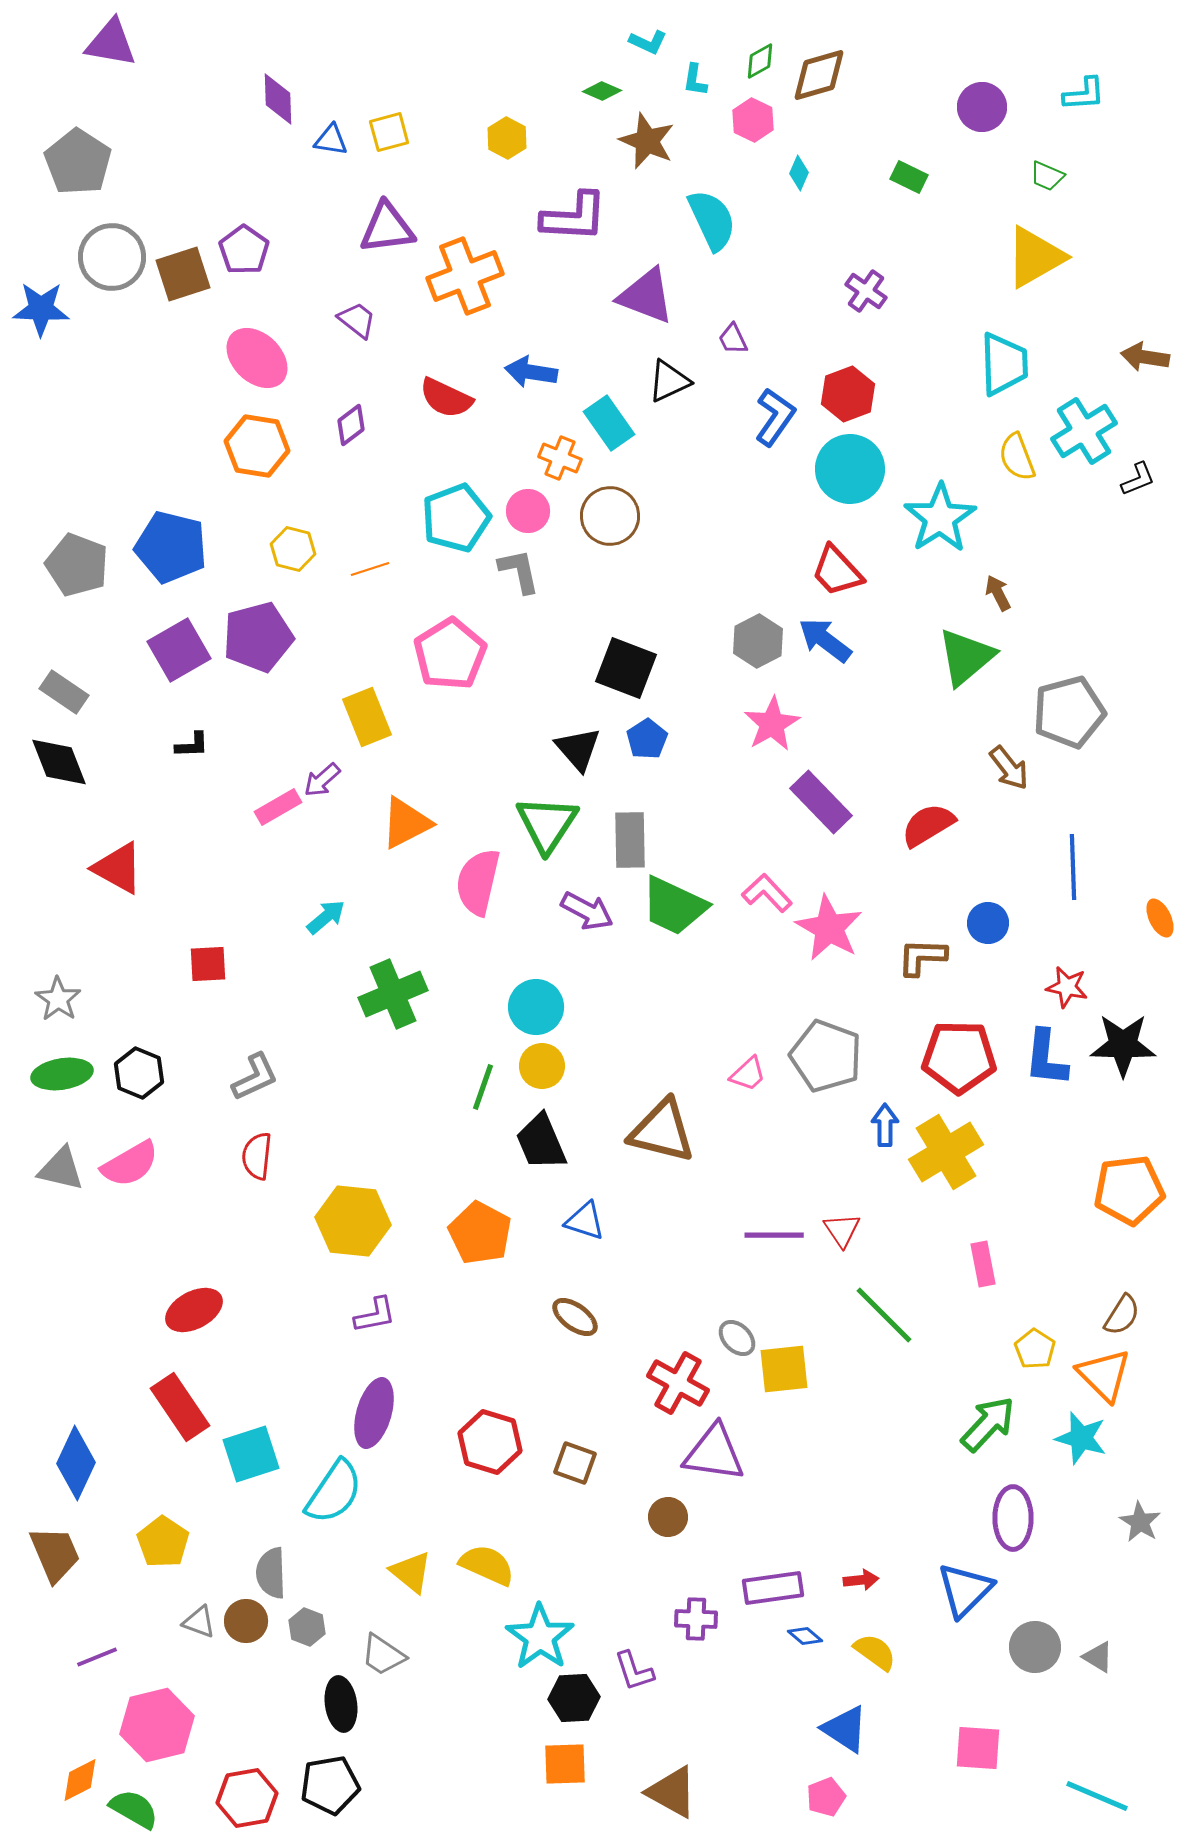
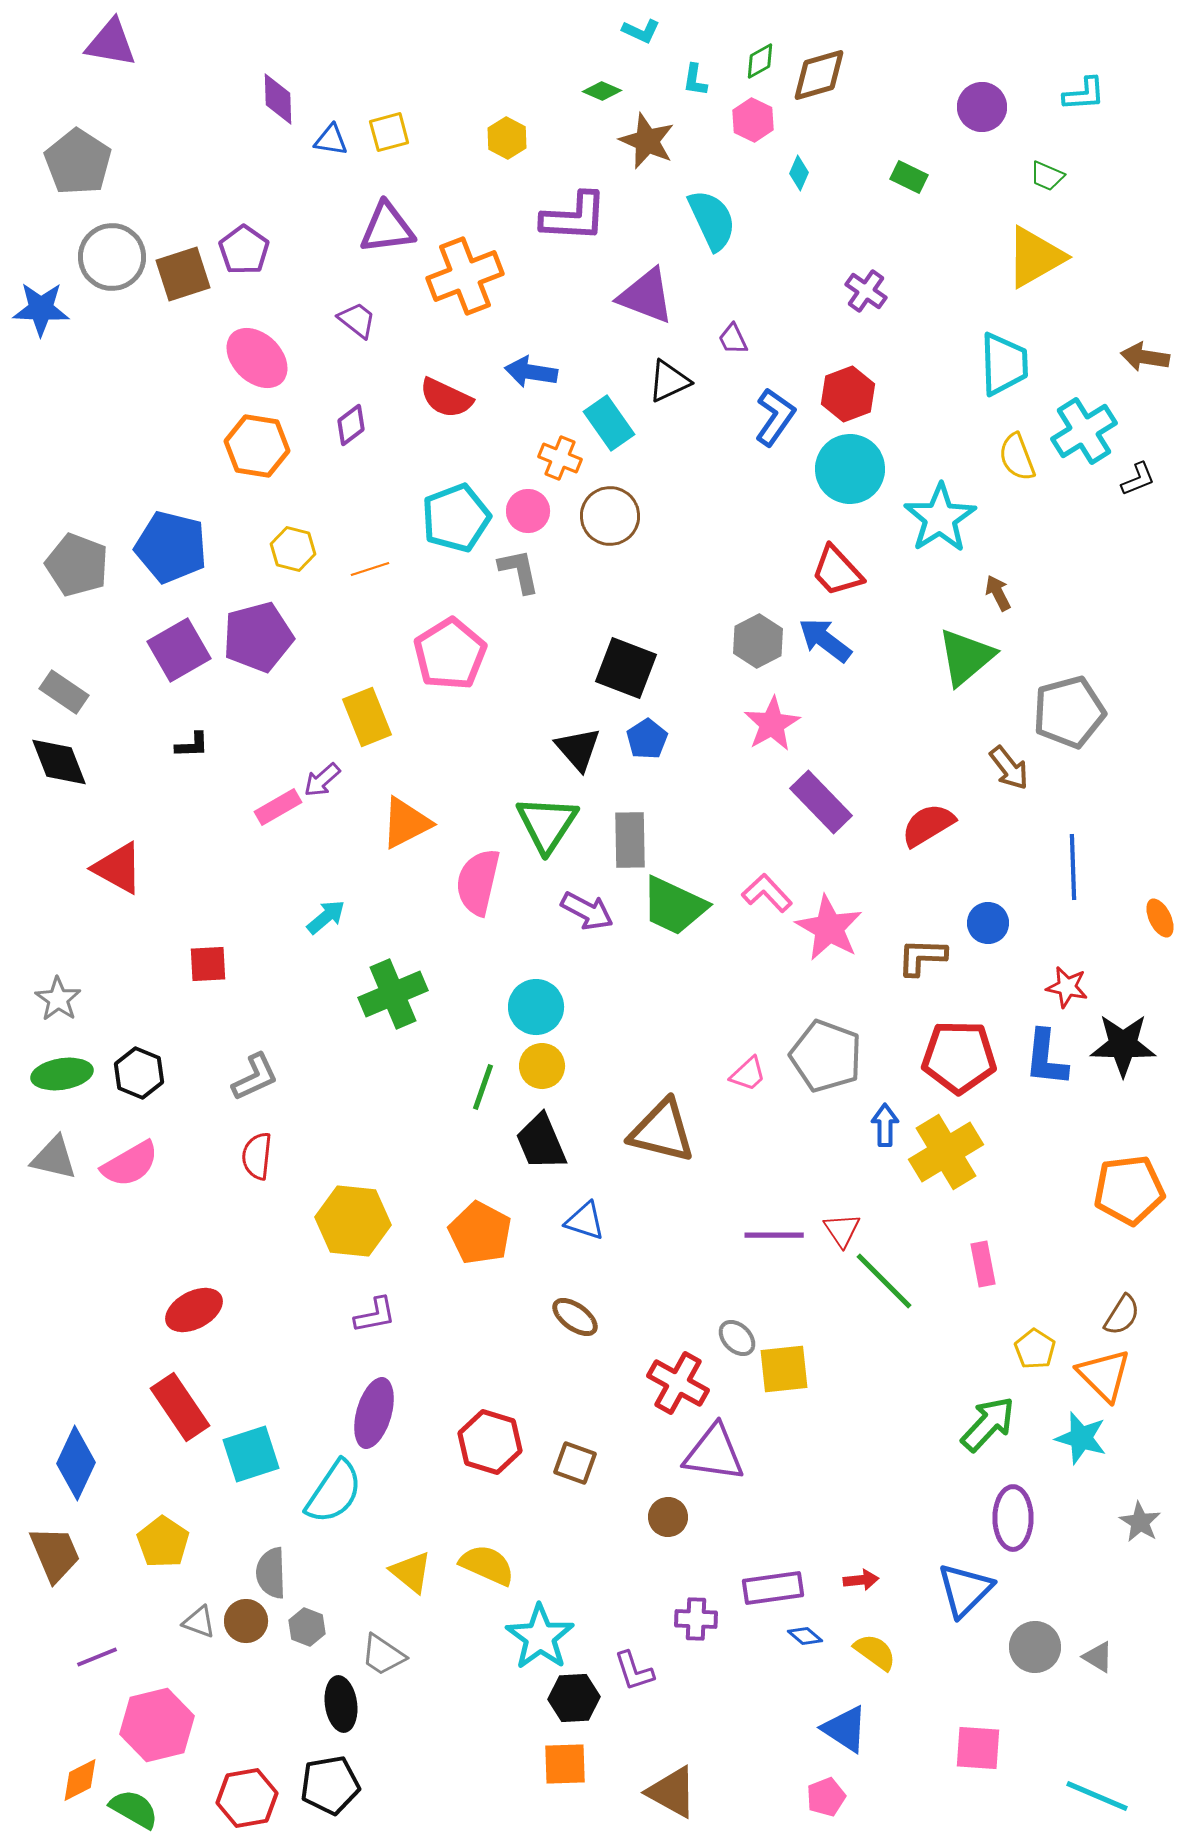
cyan L-shape at (648, 42): moved 7 px left, 11 px up
gray triangle at (61, 1169): moved 7 px left, 11 px up
green line at (884, 1315): moved 34 px up
